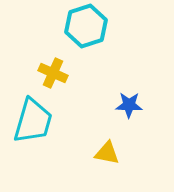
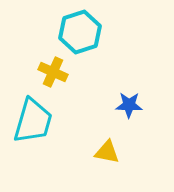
cyan hexagon: moved 6 px left, 6 px down
yellow cross: moved 1 px up
yellow triangle: moved 1 px up
